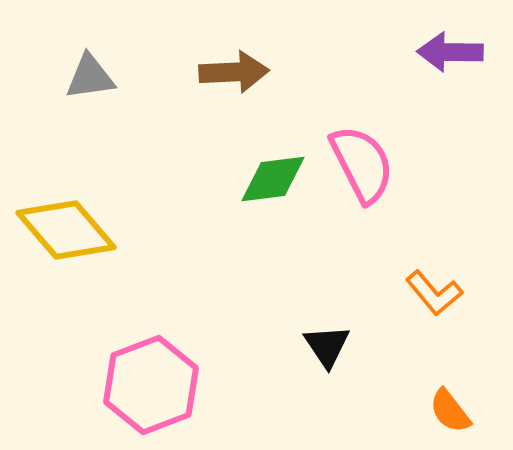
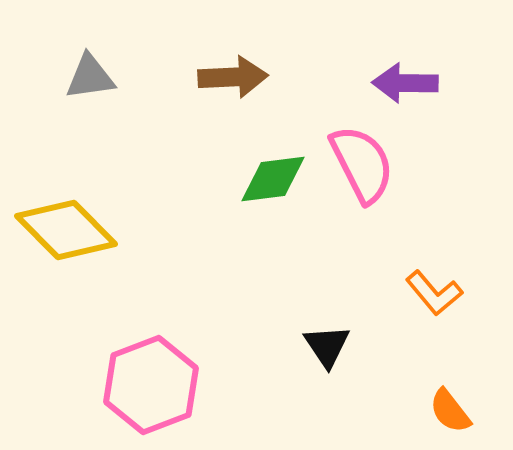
purple arrow: moved 45 px left, 31 px down
brown arrow: moved 1 px left, 5 px down
yellow diamond: rotated 4 degrees counterclockwise
